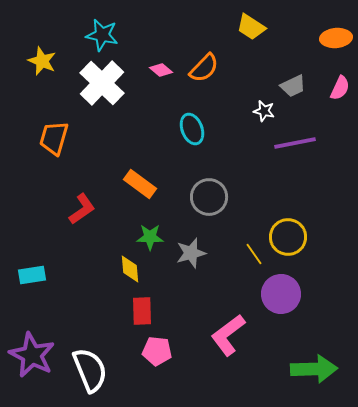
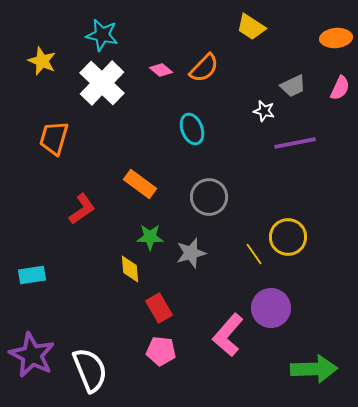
purple circle: moved 10 px left, 14 px down
red rectangle: moved 17 px right, 3 px up; rotated 28 degrees counterclockwise
pink L-shape: rotated 12 degrees counterclockwise
pink pentagon: moved 4 px right
